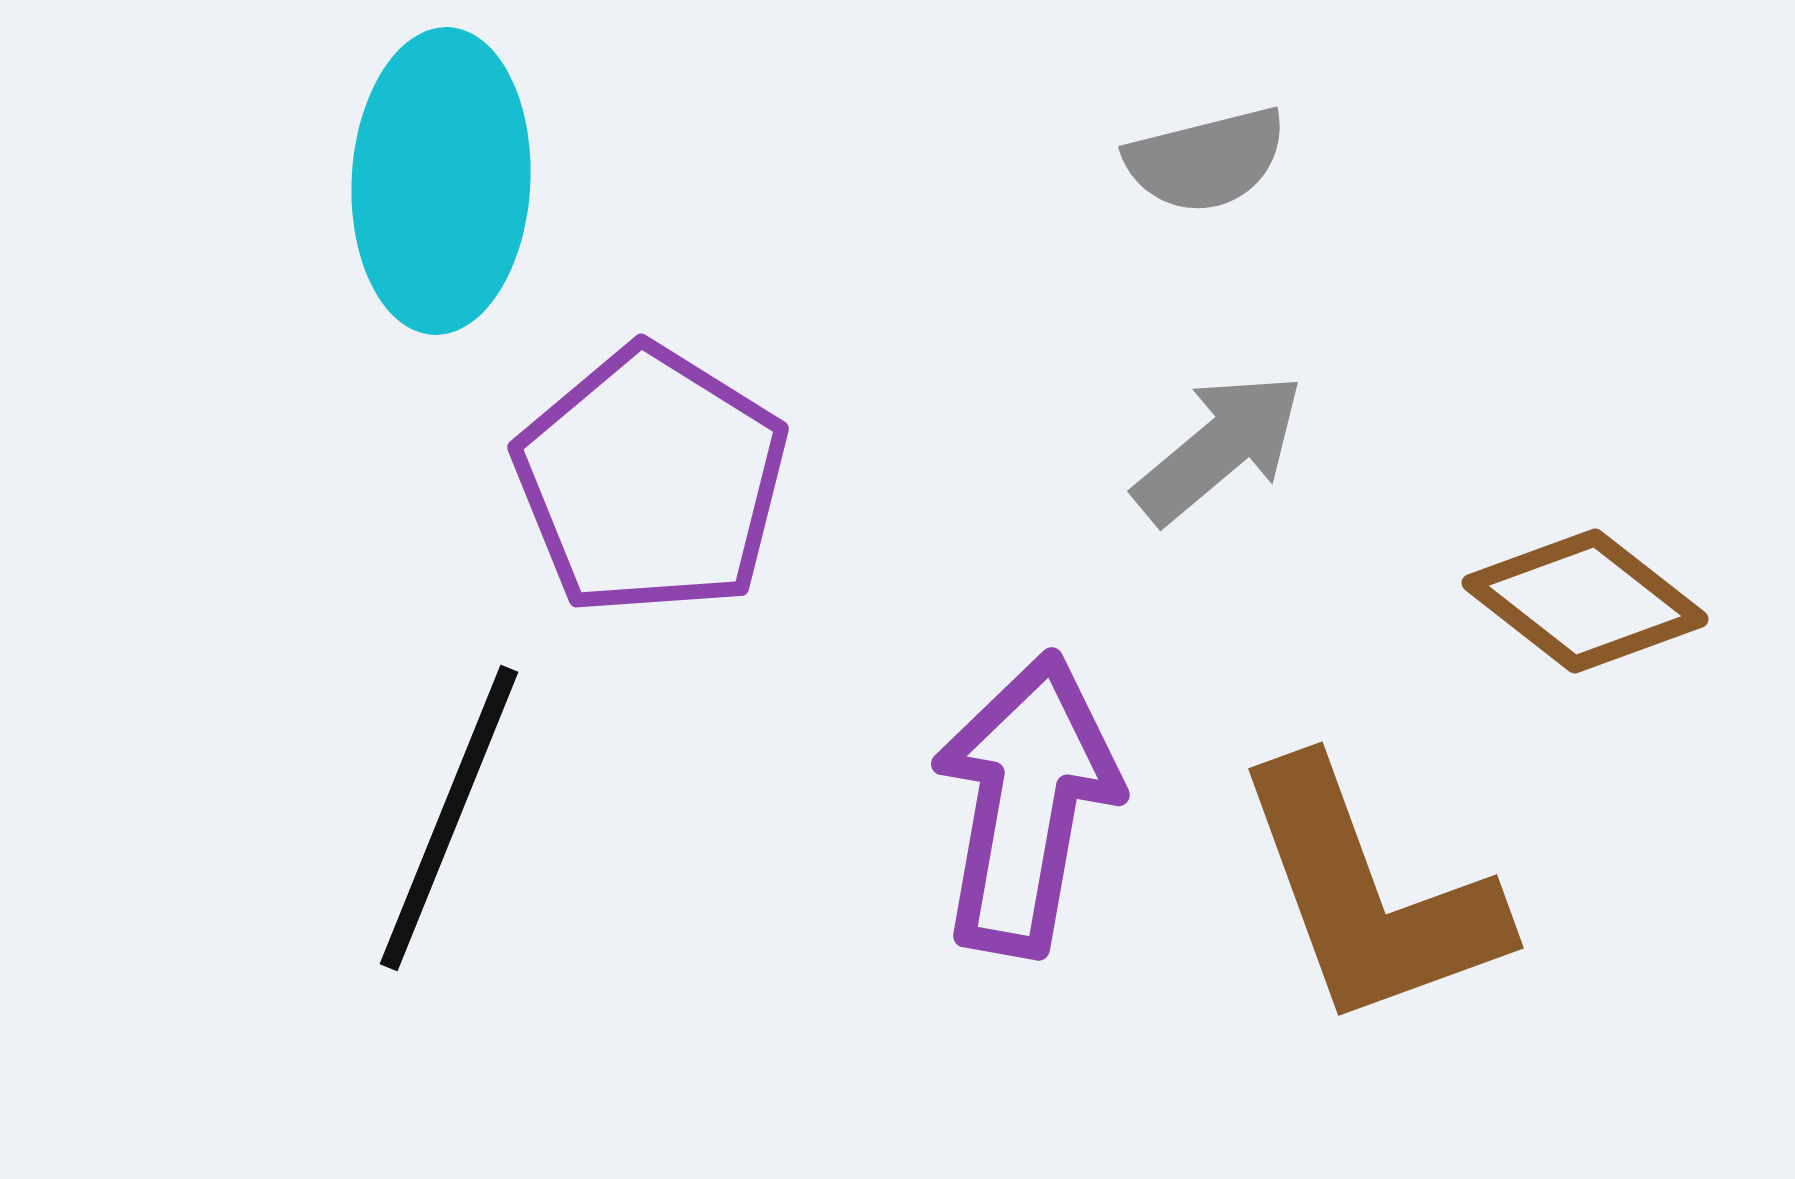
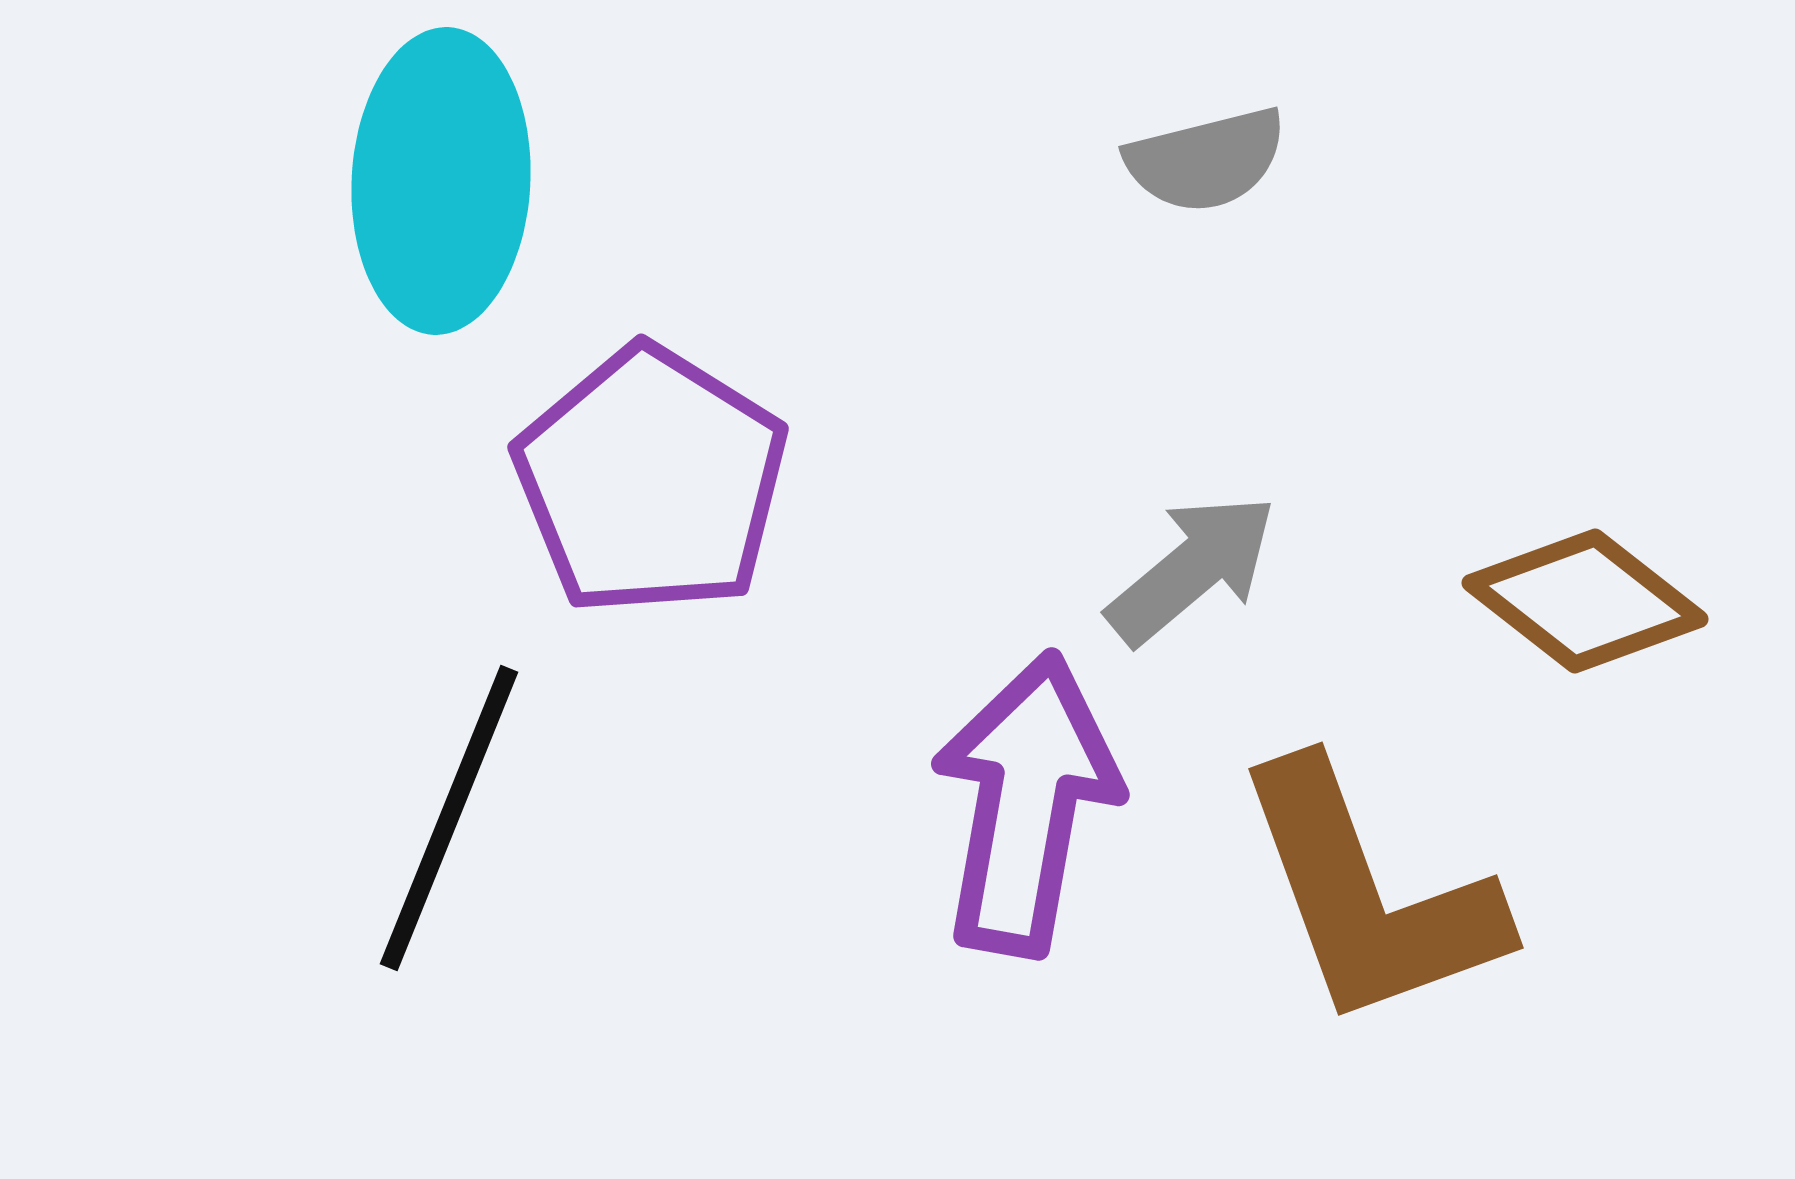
gray arrow: moved 27 px left, 121 px down
